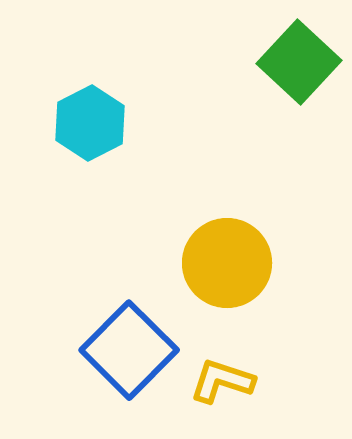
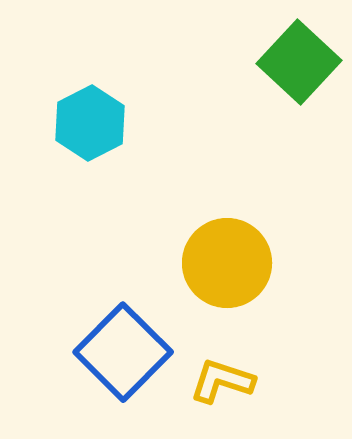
blue square: moved 6 px left, 2 px down
